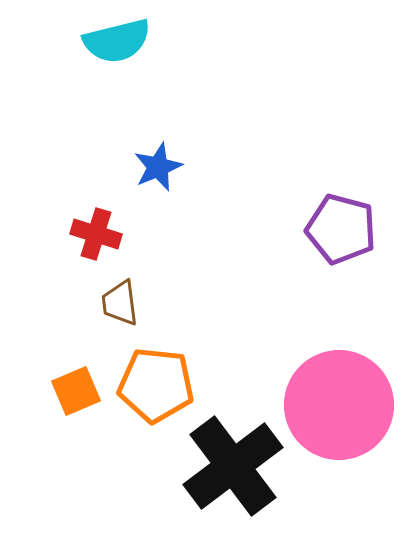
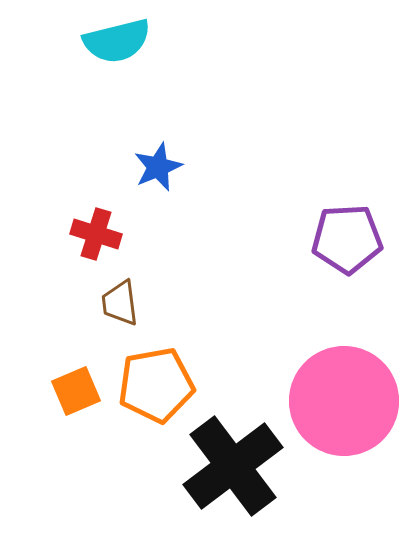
purple pentagon: moved 6 px right, 10 px down; rotated 18 degrees counterclockwise
orange pentagon: rotated 16 degrees counterclockwise
pink circle: moved 5 px right, 4 px up
